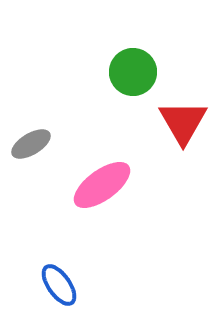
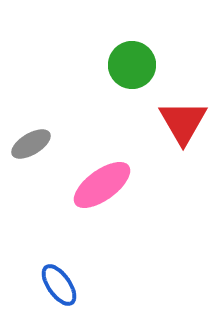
green circle: moved 1 px left, 7 px up
